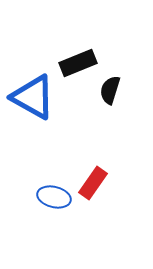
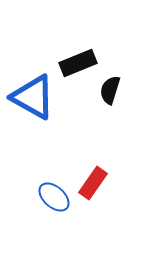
blue ellipse: rotated 28 degrees clockwise
